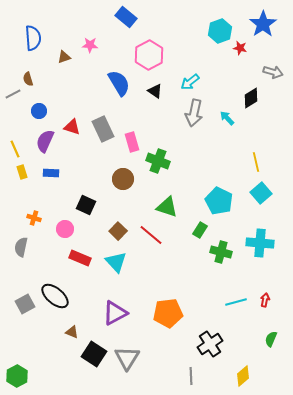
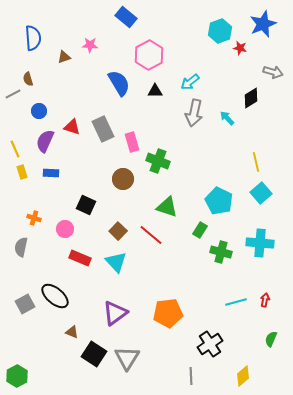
blue star at (263, 24): rotated 12 degrees clockwise
black triangle at (155, 91): rotated 35 degrees counterclockwise
purple triangle at (115, 313): rotated 8 degrees counterclockwise
